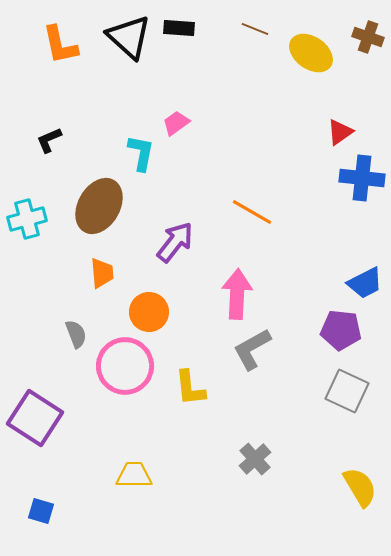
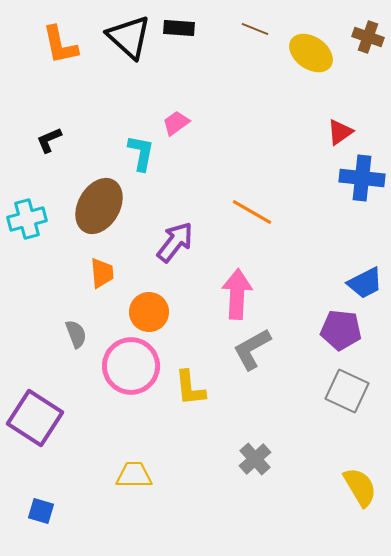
pink circle: moved 6 px right
